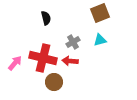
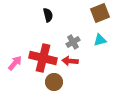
black semicircle: moved 2 px right, 3 px up
